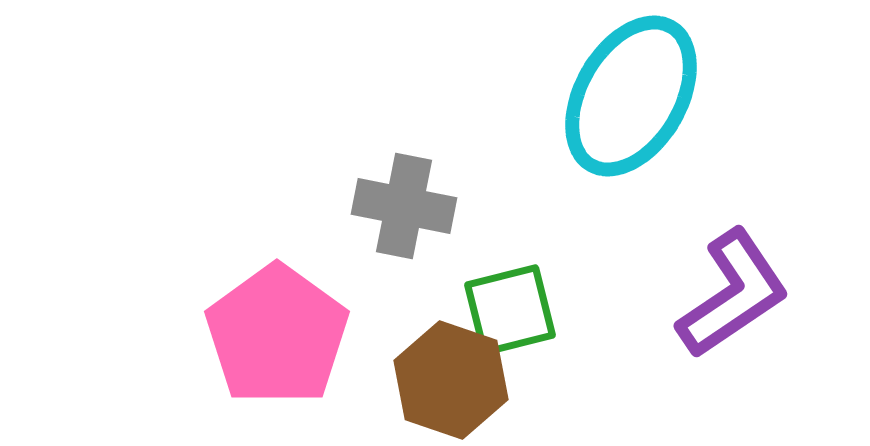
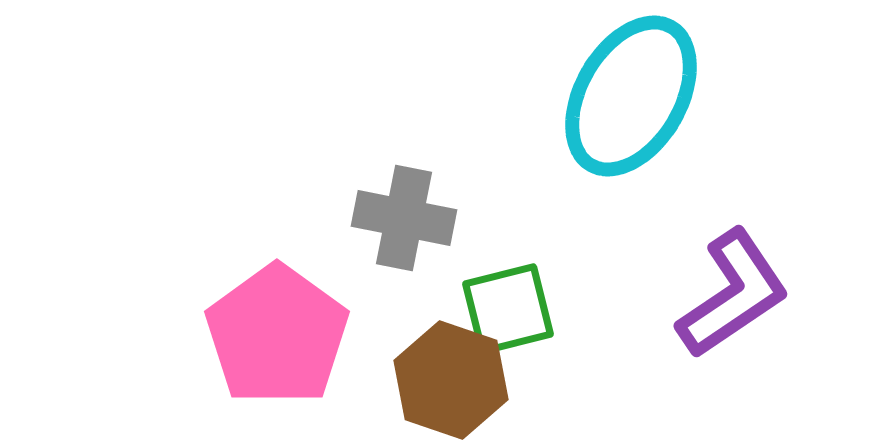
gray cross: moved 12 px down
green square: moved 2 px left, 1 px up
